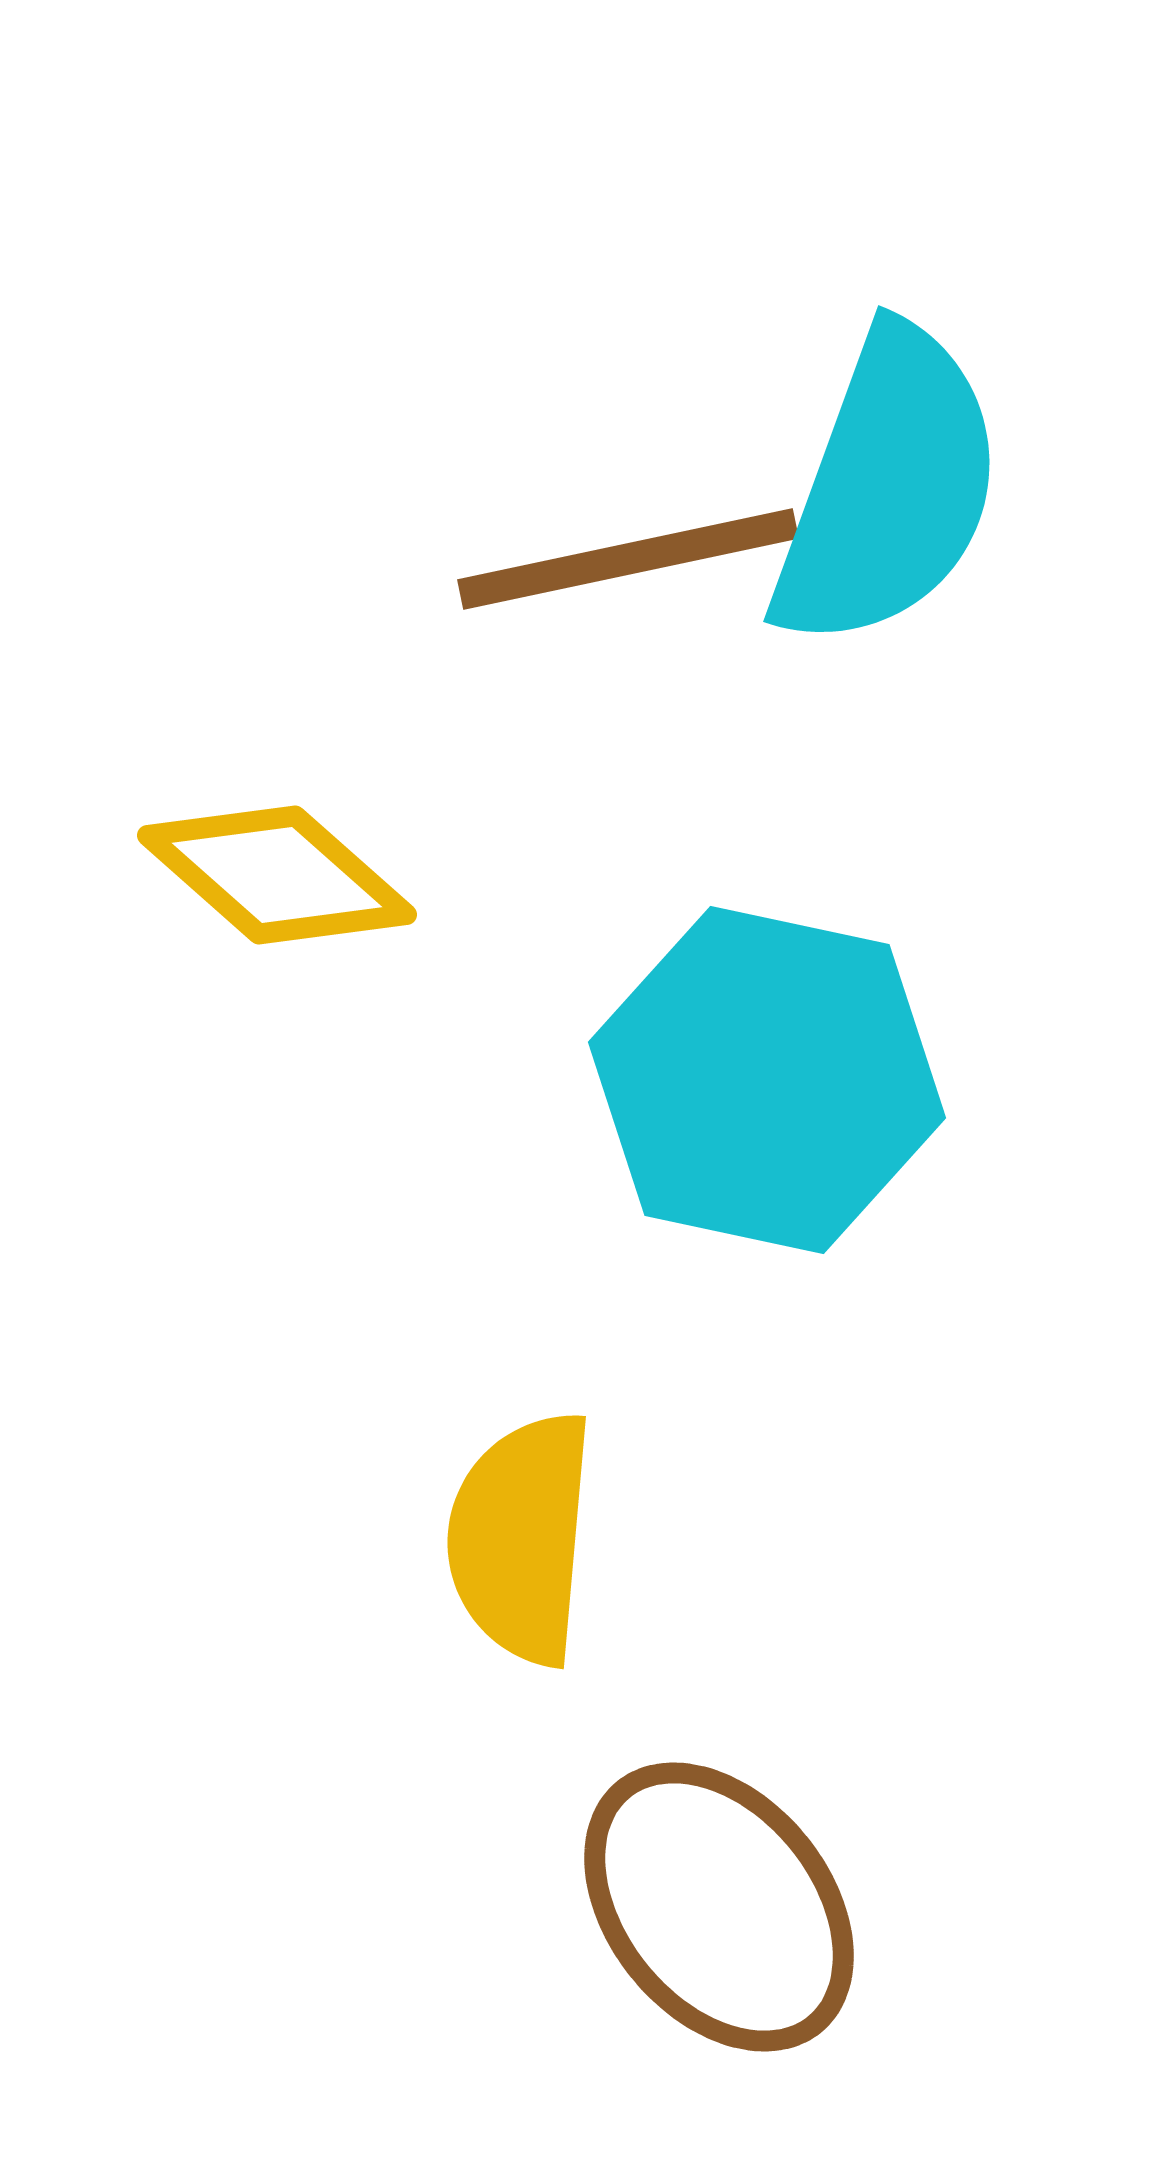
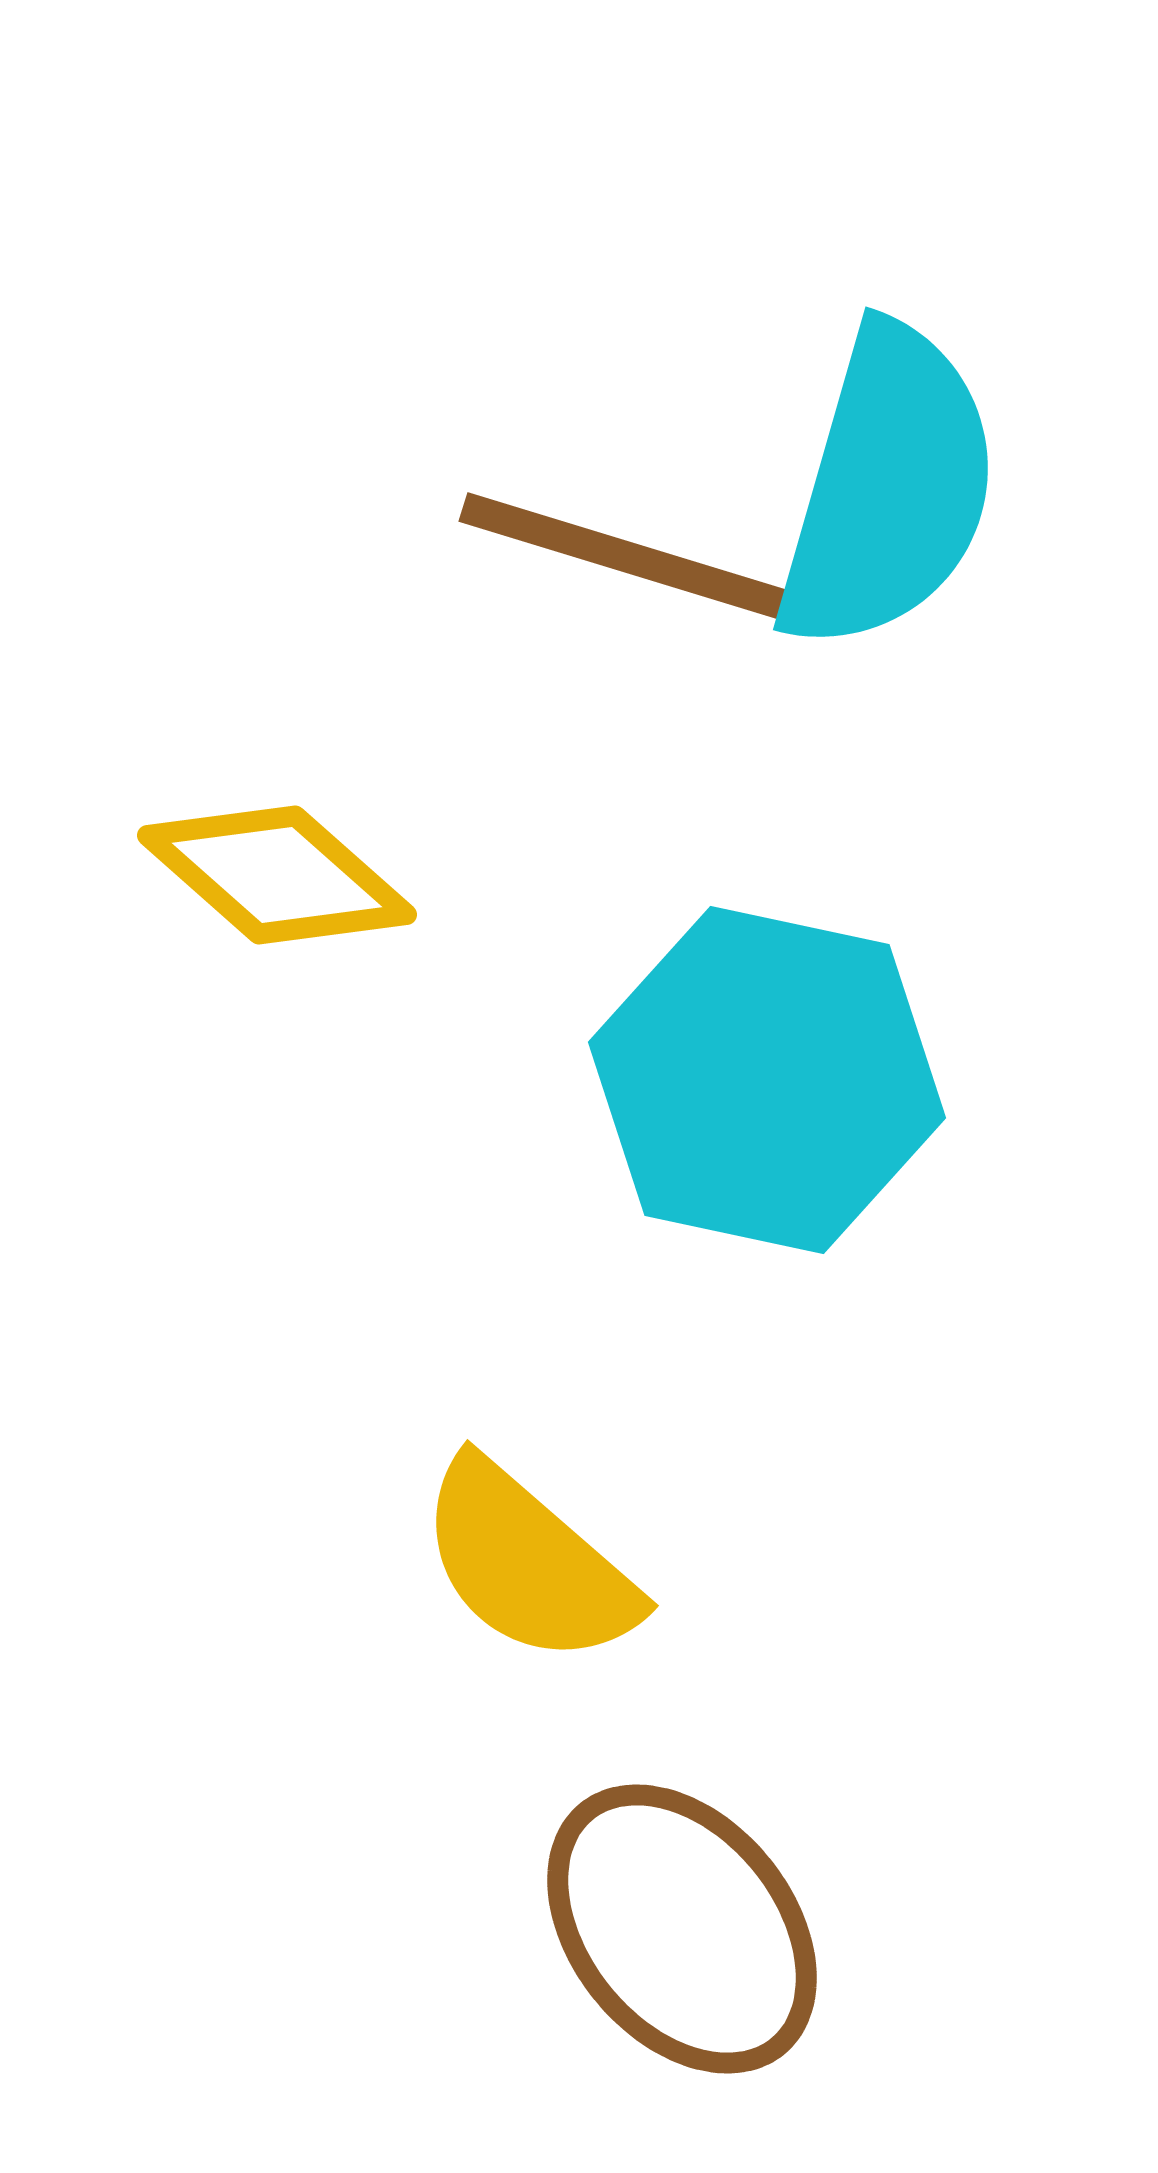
cyan semicircle: rotated 4 degrees counterclockwise
brown line: moved 1 px left, 2 px up; rotated 29 degrees clockwise
yellow semicircle: moved 7 px right, 25 px down; rotated 54 degrees counterclockwise
brown ellipse: moved 37 px left, 22 px down
